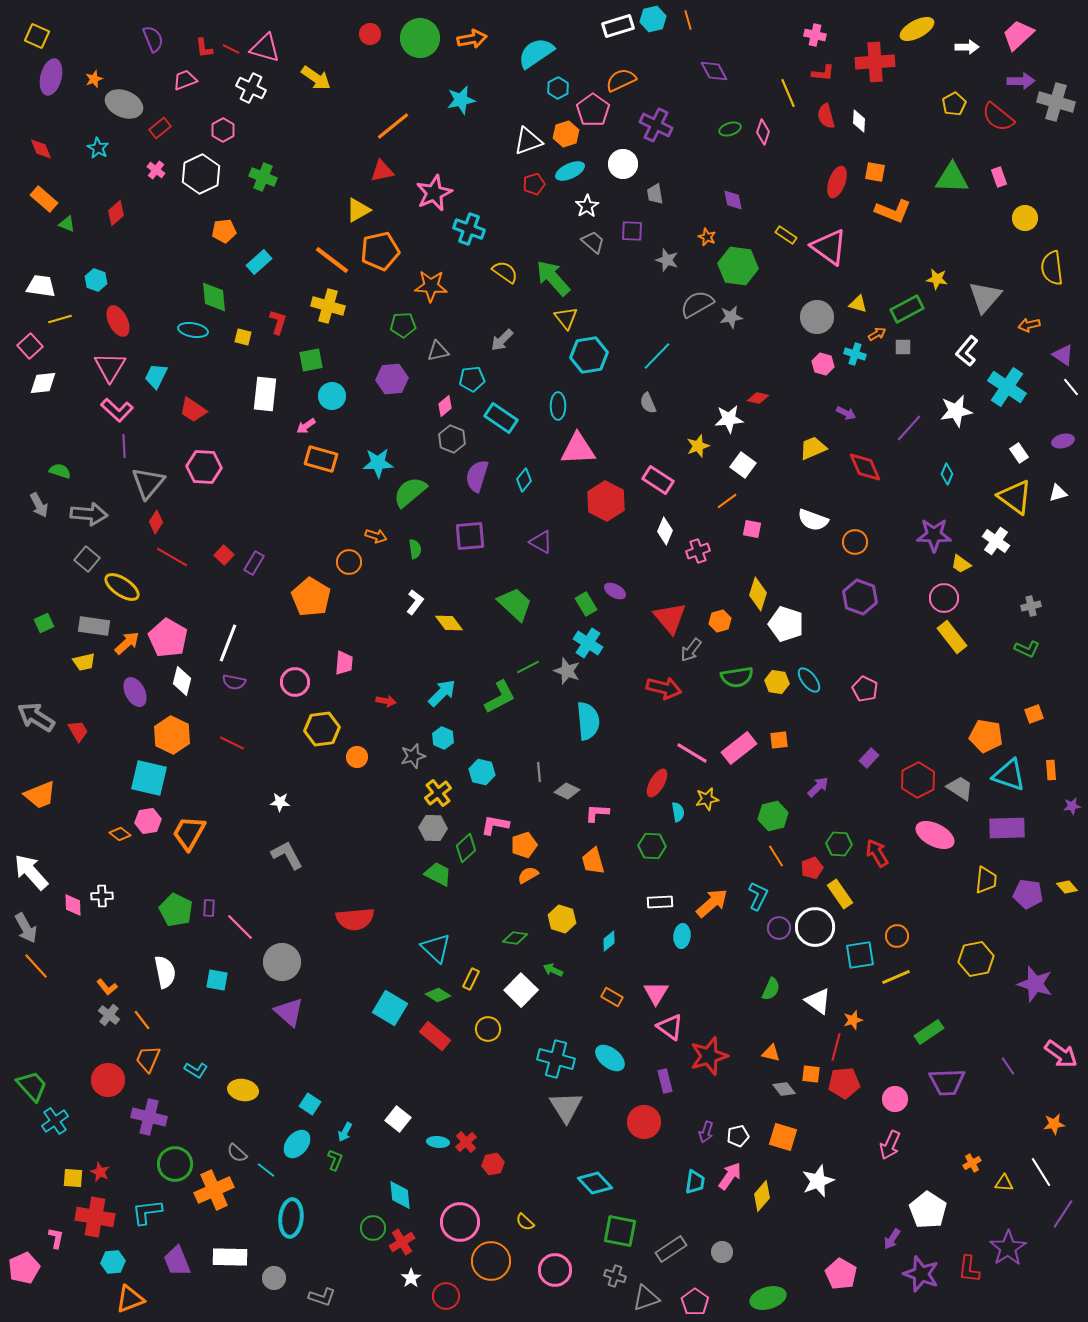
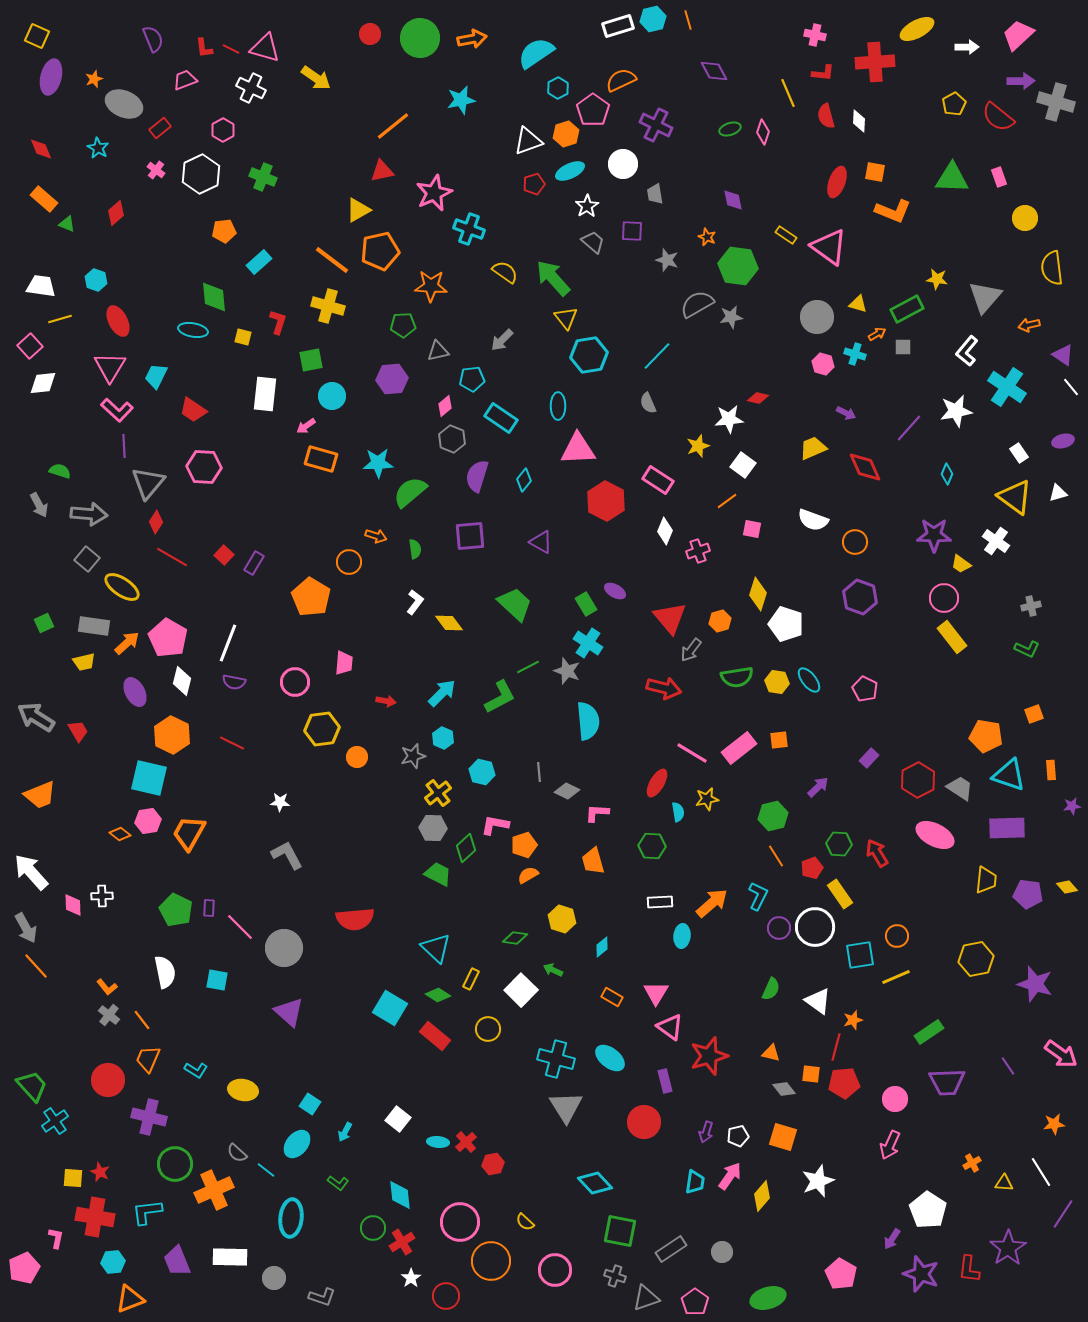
cyan diamond at (609, 941): moved 7 px left, 6 px down
gray circle at (282, 962): moved 2 px right, 14 px up
green L-shape at (335, 1160): moved 3 px right, 23 px down; rotated 105 degrees clockwise
